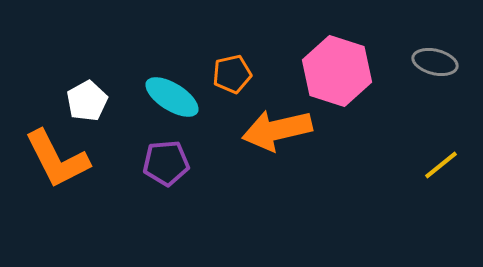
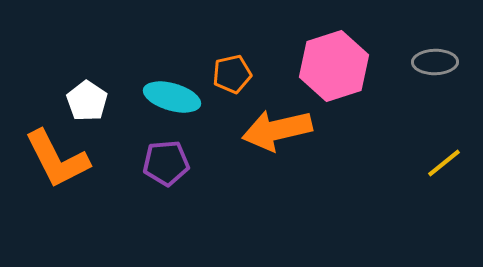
gray ellipse: rotated 15 degrees counterclockwise
pink hexagon: moved 3 px left, 5 px up; rotated 24 degrees clockwise
cyan ellipse: rotated 16 degrees counterclockwise
white pentagon: rotated 9 degrees counterclockwise
yellow line: moved 3 px right, 2 px up
